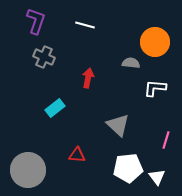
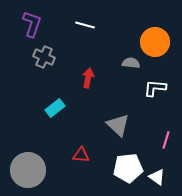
purple L-shape: moved 4 px left, 3 px down
red triangle: moved 4 px right
white triangle: rotated 18 degrees counterclockwise
